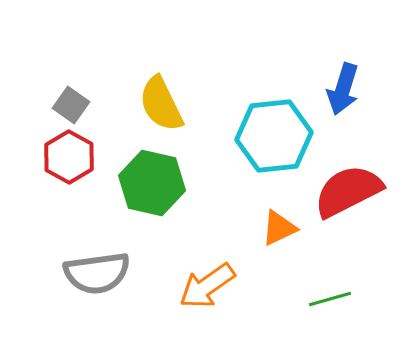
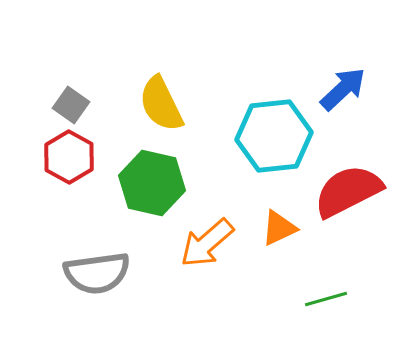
blue arrow: rotated 150 degrees counterclockwise
orange arrow: moved 43 px up; rotated 6 degrees counterclockwise
green line: moved 4 px left
